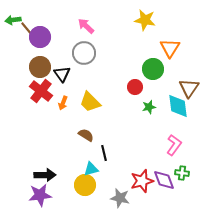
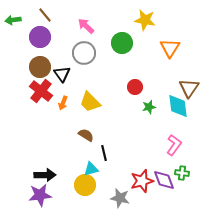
brown line: moved 18 px right, 14 px up
green circle: moved 31 px left, 26 px up
